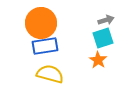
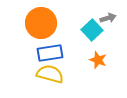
gray arrow: moved 2 px right, 2 px up
cyan square: moved 11 px left, 8 px up; rotated 25 degrees counterclockwise
blue rectangle: moved 5 px right, 7 px down
orange star: rotated 12 degrees counterclockwise
